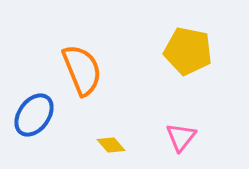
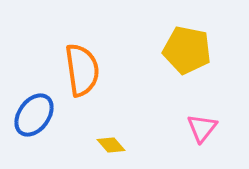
yellow pentagon: moved 1 px left, 1 px up
orange semicircle: rotated 14 degrees clockwise
pink triangle: moved 21 px right, 9 px up
